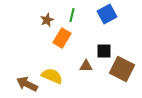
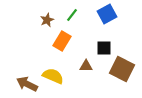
green line: rotated 24 degrees clockwise
orange rectangle: moved 3 px down
black square: moved 3 px up
yellow semicircle: moved 1 px right
